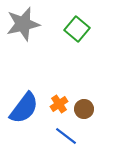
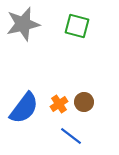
green square: moved 3 px up; rotated 25 degrees counterclockwise
brown circle: moved 7 px up
blue line: moved 5 px right
